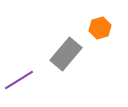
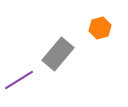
gray rectangle: moved 8 px left
